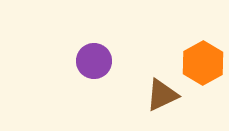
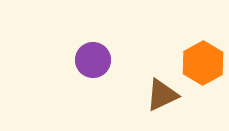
purple circle: moved 1 px left, 1 px up
